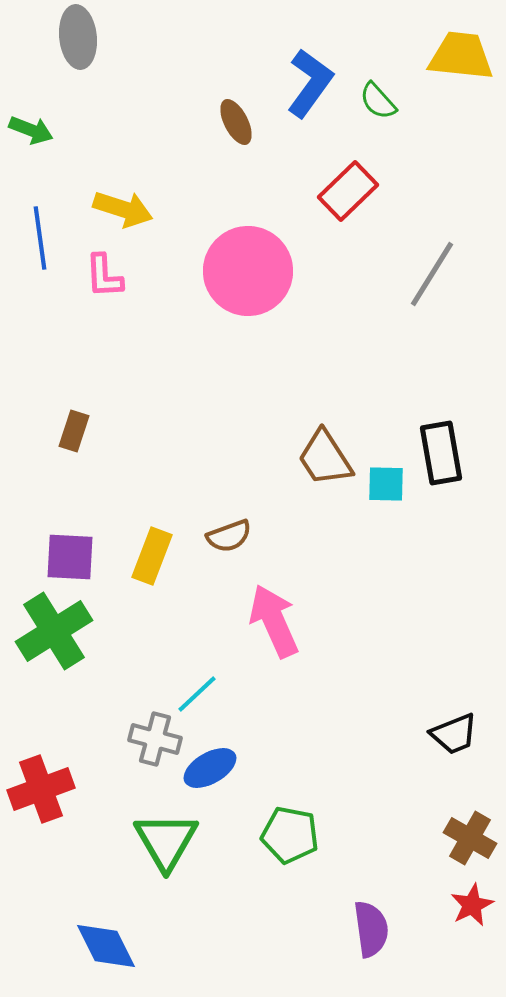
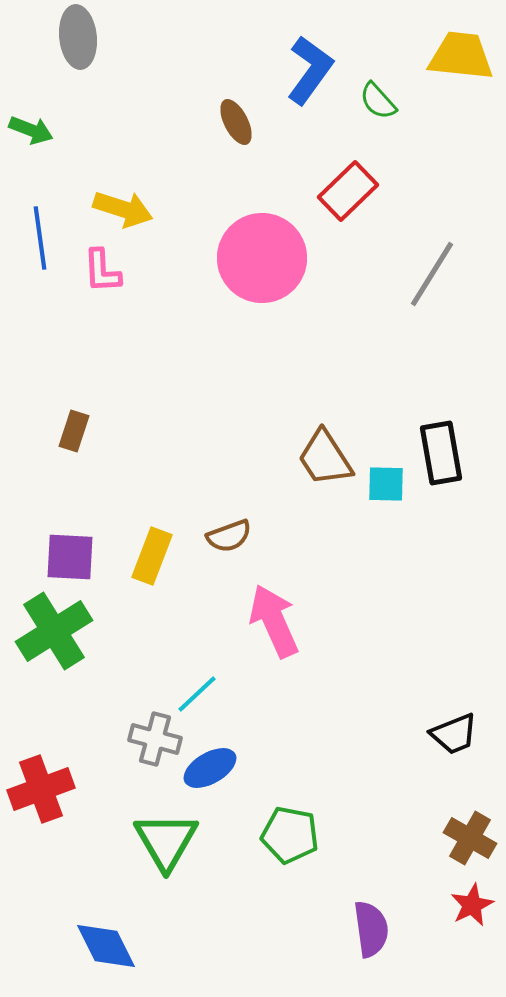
blue L-shape: moved 13 px up
pink circle: moved 14 px right, 13 px up
pink L-shape: moved 2 px left, 5 px up
